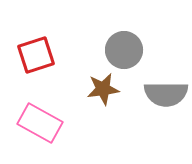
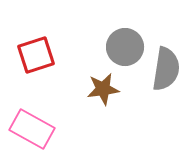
gray circle: moved 1 px right, 3 px up
gray semicircle: moved 25 px up; rotated 81 degrees counterclockwise
pink rectangle: moved 8 px left, 6 px down
